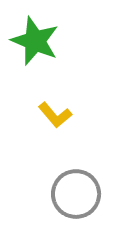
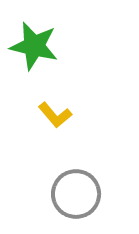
green star: moved 1 px left, 5 px down; rotated 9 degrees counterclockwise
